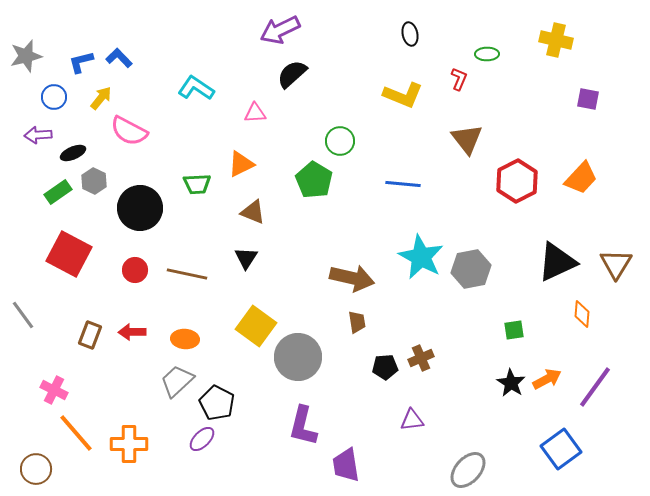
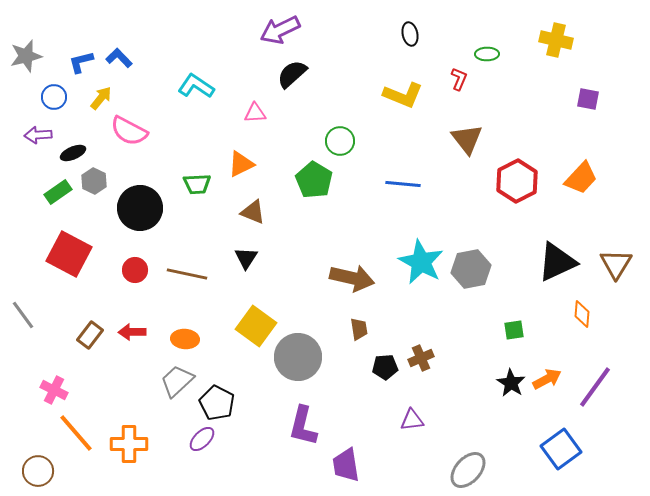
cyan L-shape at (196, 88): moved 2 px up
cyan star at (421, 257): moved 5 px down
brown trapezoid at (357, 322): moved 2 px right, 7 px down
brown rectangle at (90, 335): rotated 16 degrees clockwise
brown circle at (36, 469): moved 2 px right, 2 px down
